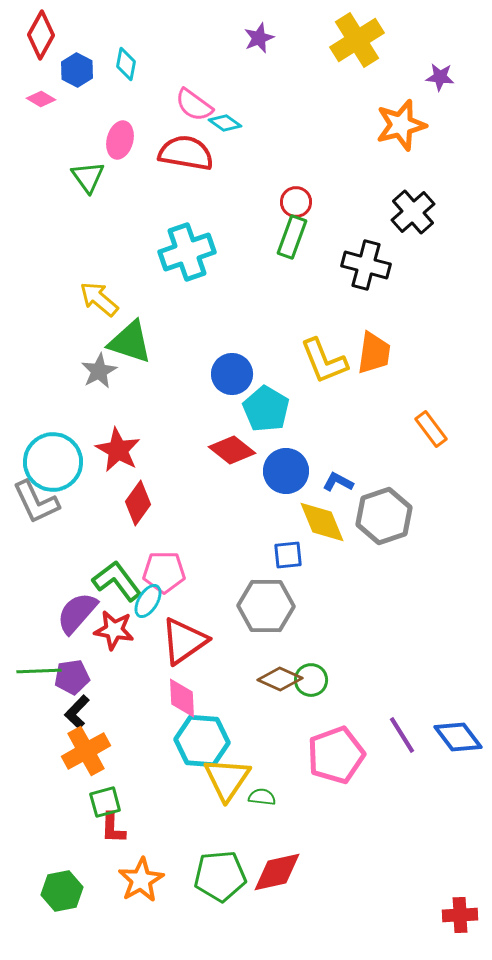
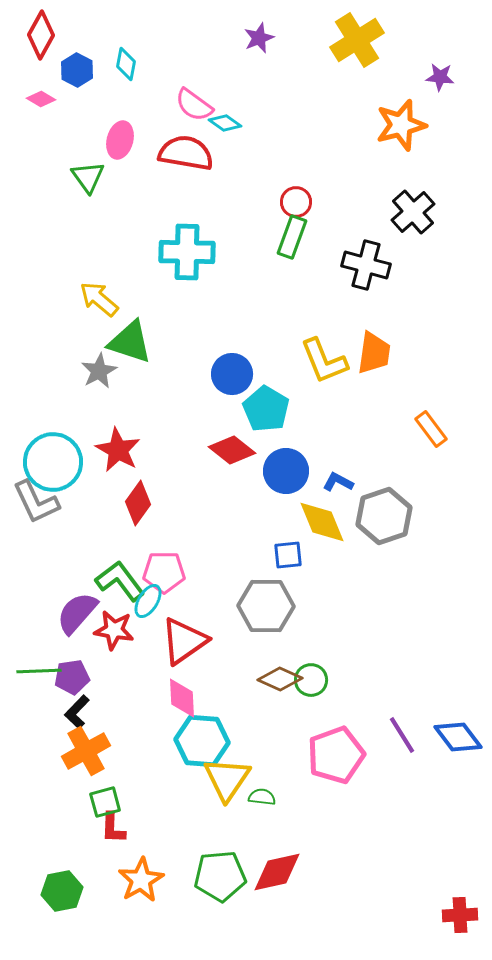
cyan cross at (187, 252): rotated 20 degrees clockwise
green L-shape at (117, 581): moved 3 px right
